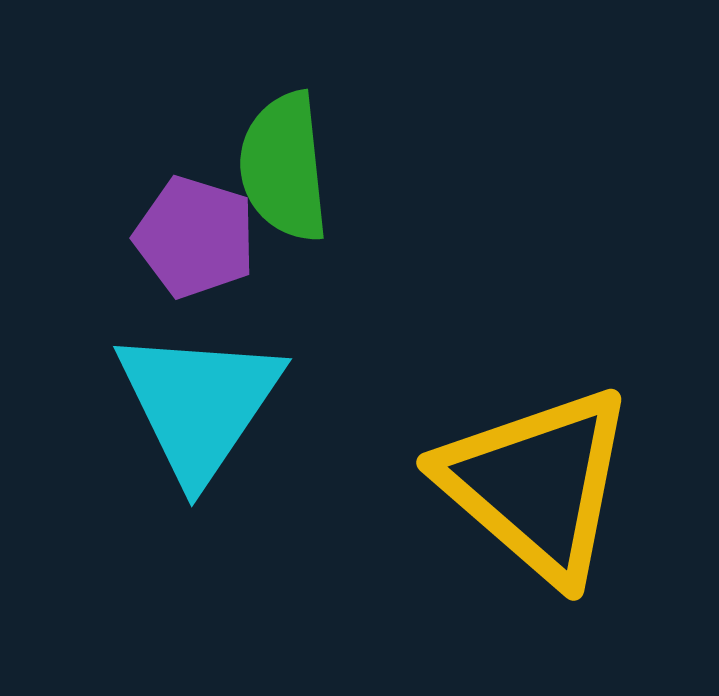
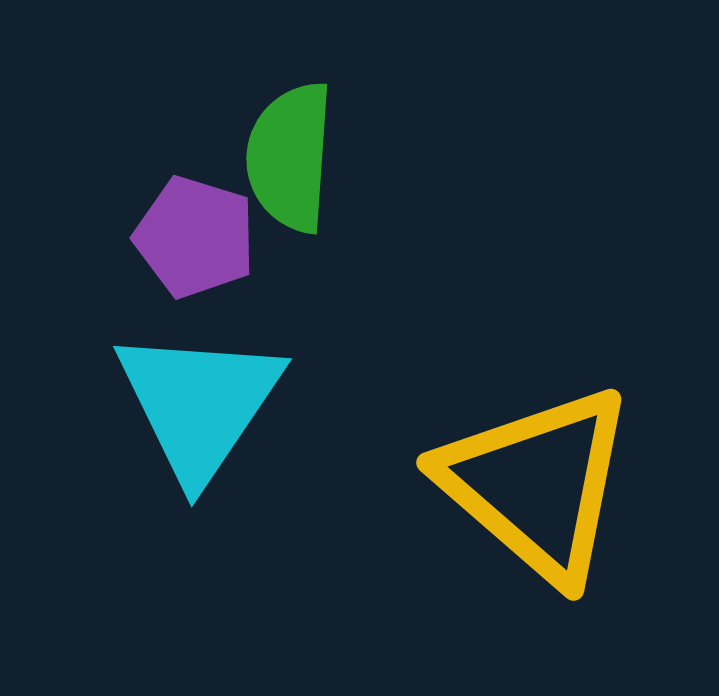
green semicircle: moved 6 px right, 10 px up; rotated 10 degrees clockwise
